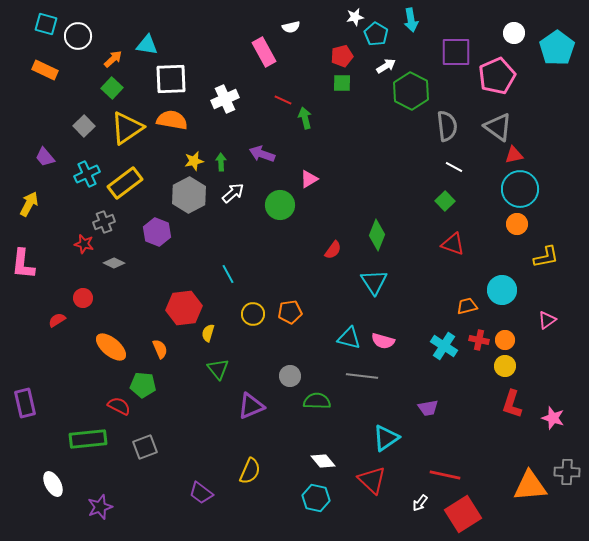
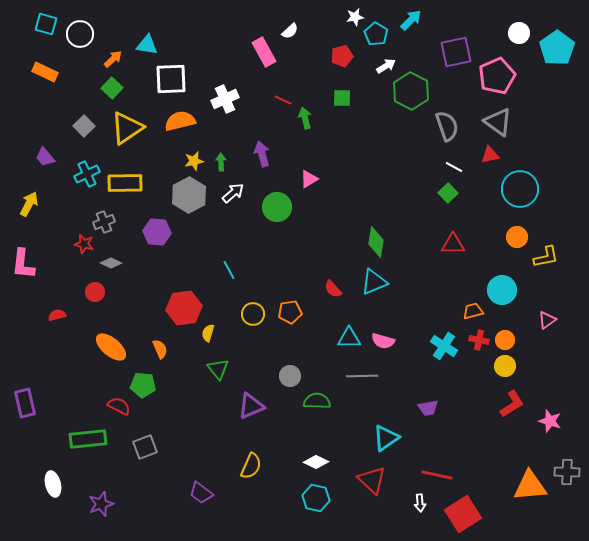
cyan arrow at (411, 20): rotated 125 degrees counterclockwise
white semicircle at (291, 27): moved 1 px left, 4 px down; rotated 30 degrees counterclockwise
white circle at (514, 33): moved 5 px right
white circle at (78, 36): moved 2 px right, 2 px up
purple square at (456, 52): rotated 12 degrees counterclockwise
orange rectangle at (45, 70): moved 2 px down
green square at (342, 83): moved 15 px down
orange semicircle at (172, 120): moved 8 px right, 1 px down; rotated 24 degrees counterclockwise
gray semicircle at (447, 126): rotated 12 degrees counterclockwise
gray triangle at (498, 127): moved 5 px up
purple arrow at (262, 154): rotated 55 degrees clockwise
red triangle at (514, 155): moved 24 px left
yellow rectangle at (125, 183): rotated 36 degrees clockwise
green square at (445, 201): moved 3 px right, 8 px up
green circle at (280, 205): moved 3 px left, 2 px down
orange circle at (517, 224): moved 13 px down
purple hexagon at (157, 232): rotated 16 degrees counterclockwise
green diamond at (377, 235): moved 1 px left, 7 px down; rotated 12 degrees counterclockwise
red triangle at (453, 244): rotated 20 degrees counterclockwise
red semicircle at (333, 250): moved 39 px down; rotated 102 degrees clockwise
gray diamond at (114, 263): moved 3 px left
cyan line at (228, 274): moved 1 px right, 4 px up
cyan triangle at (374, 282): rotated 40 degrees clockwise
red circle at (83, 298): moved 12 px right, 6 px up
orange trapezoid at (467, 306): moved 6 px right, 5 px down
red semicircle at (57, 320): moved 5 px up; rotated 18 degrees clockwise
cyan triangle at (349, 338): rotated 15 degrees counterclockwise
gray line at (362, 376): rotated 8 degrees counterclockwise
red L-shape at (512, 404): rotated 140 degrees counterclockwise
pink star at (553, 418): moved 3 px left, 3 px down
white diamond at (323, 461): moved 7 px left, 1 px down; rotated 25 degrees counterclockwise
yellow semicircle at (250, 471): moved 1 px right, 5 px up
red line at (445, 475): moved 8 px left
white ellipse at (53, 484): rotated 15 degrees clockwise
white arrow at (420, 503): rotated 42 degrees counterclockwise
purple star at (100, 507): moved 1 px right, 3 px up
